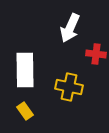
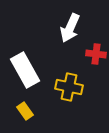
white rectangle: rotated 28 degrees counterclockwise
